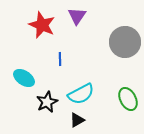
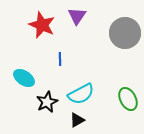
gray circle: moved 9 px up
